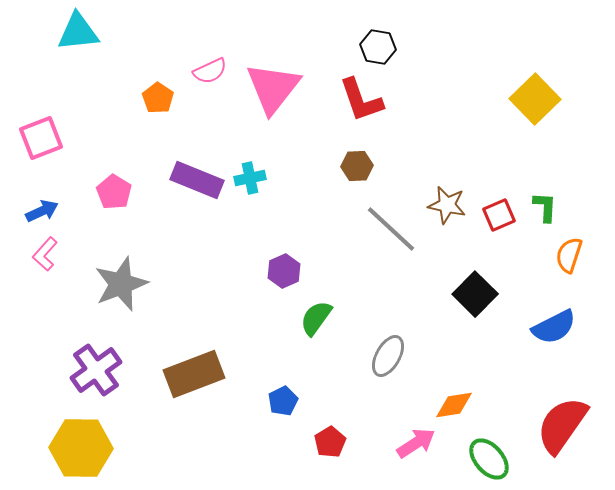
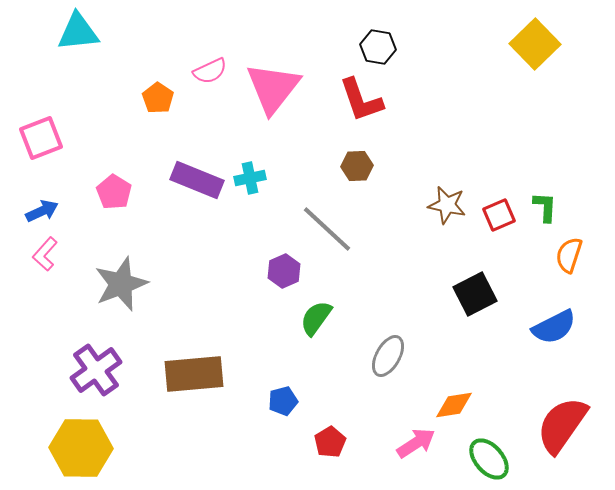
yellow square: moved 55 px up
gray line: moved 64 px left
black square: rotated 18 degrees clockwise
brown rectangle: rotated 16 degrees clockwise
blue pentagon: rotated 12 degrees clockwise
